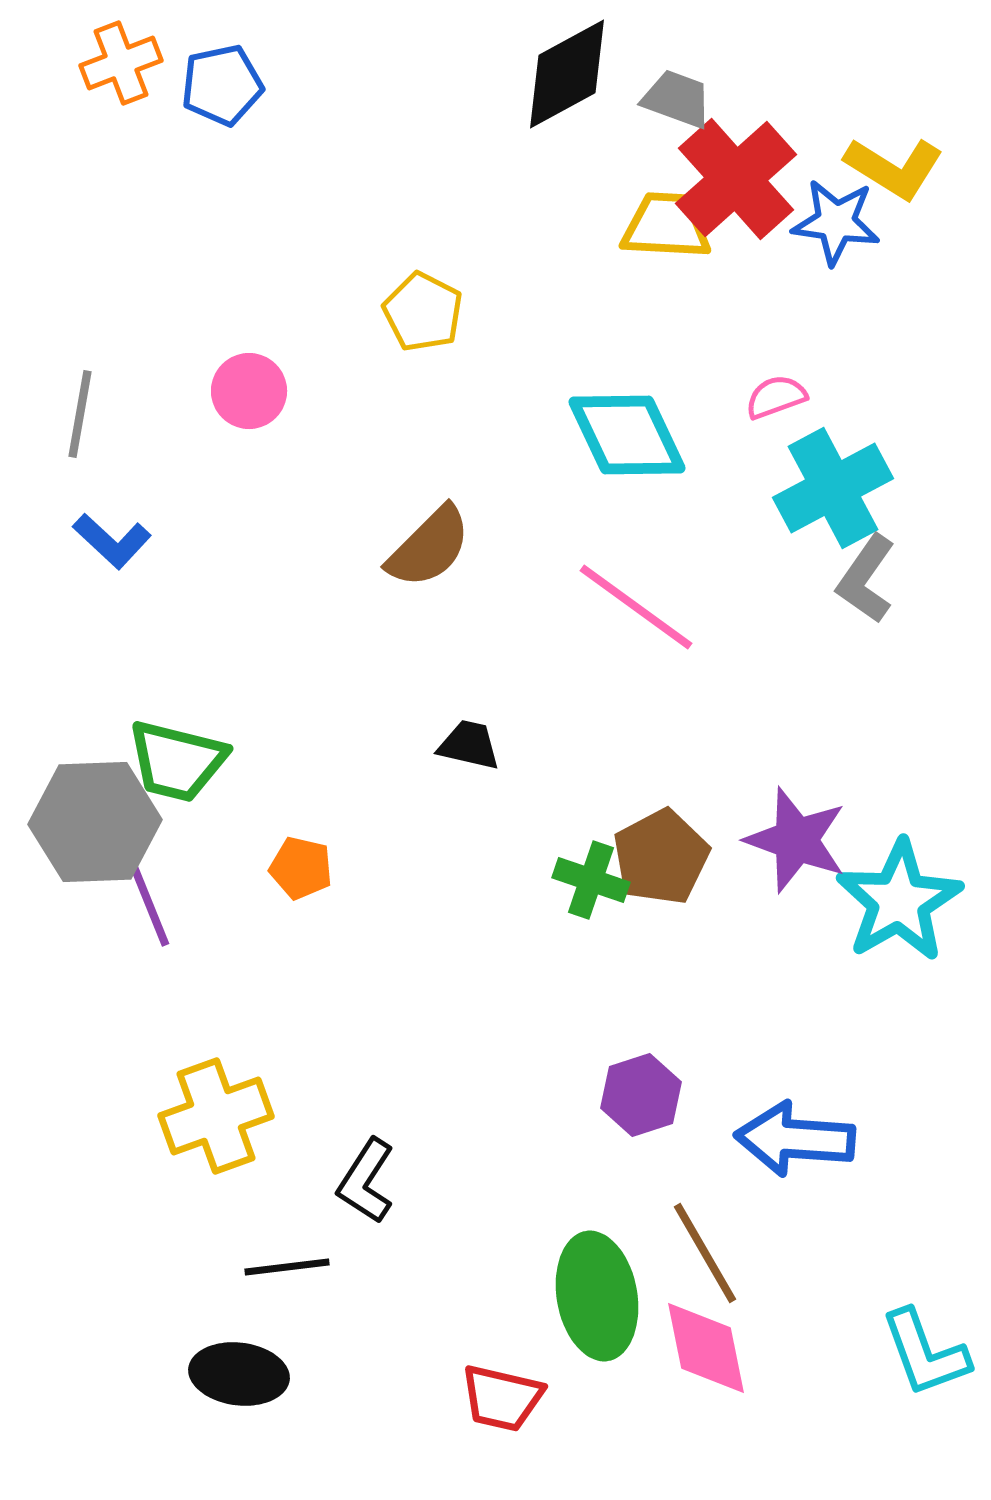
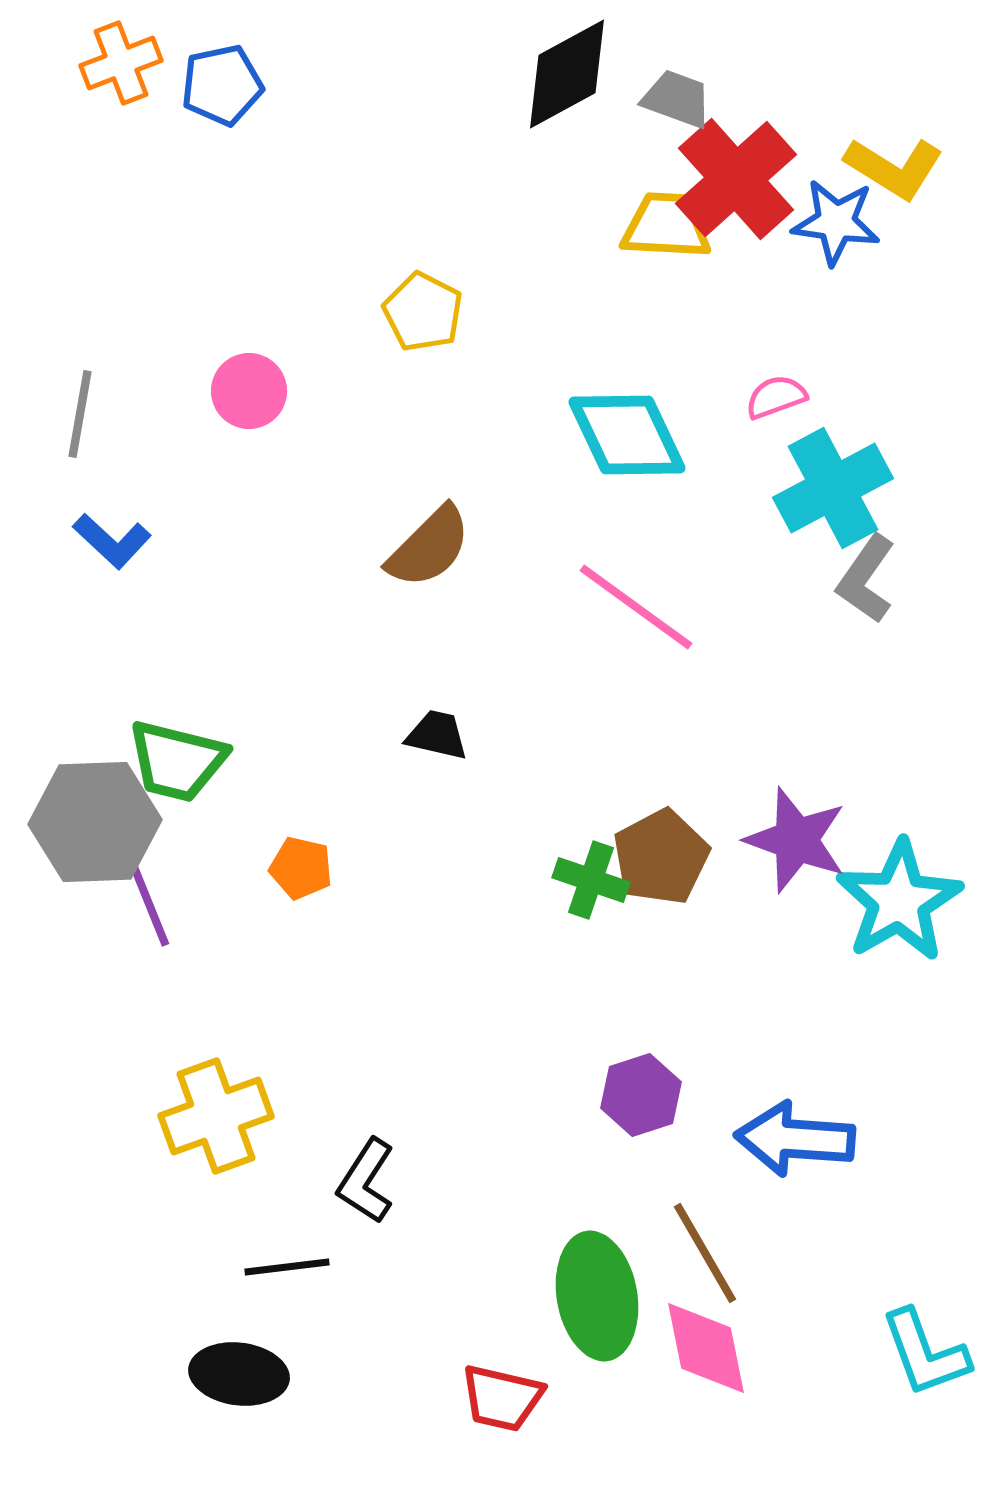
black trapezoid: moved 32 px left, 10 px up
